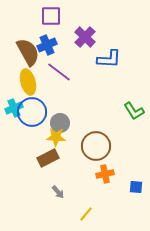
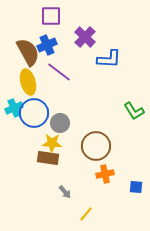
blue circle: moved 2 px right, 1 px down
yellow star: moved 4 px left, 6 px down
brown rectangle: rotated 35 degrees clockwise
gray arrow: moved 7 px right
